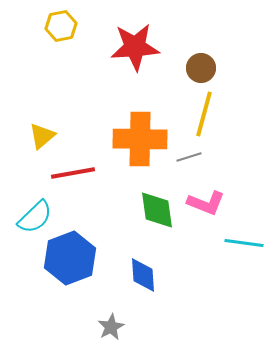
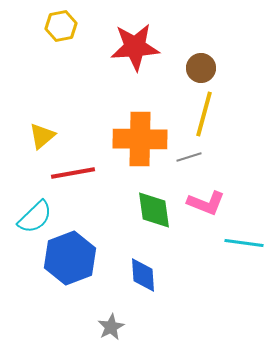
green diamond: moved 3 px left
